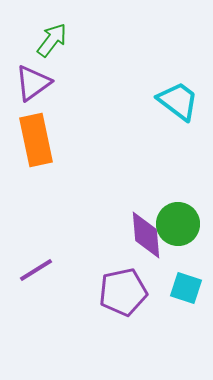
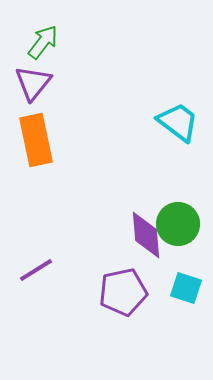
green arrow: moved 9 px left, 2 px down
purple triangle: rotated 15 degrees counterclockwise
cyan trapezoid: moved 21 px down
